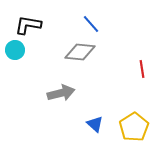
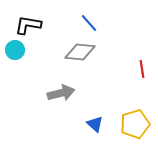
blue line: moved 2 px left, 1 px up
yellow pentagon: moved 1 px right, 3 px up; rotated 16 degrees clockwise
